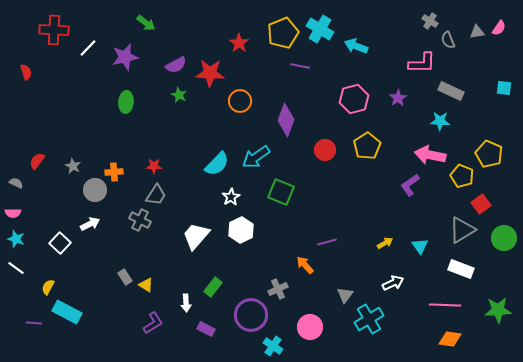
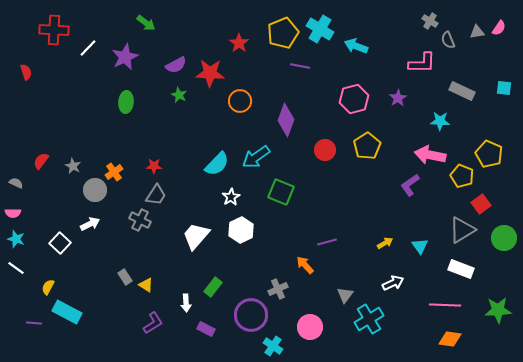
purple star at (125, 57): rotated 12 degrees counterclockwise
gray rectangle at (451, 91): moved 11 px right
red semicircle at (37, 161): moved 4 px right
orange cross at (114, 172): rotated 30 degrees counterclockwise
